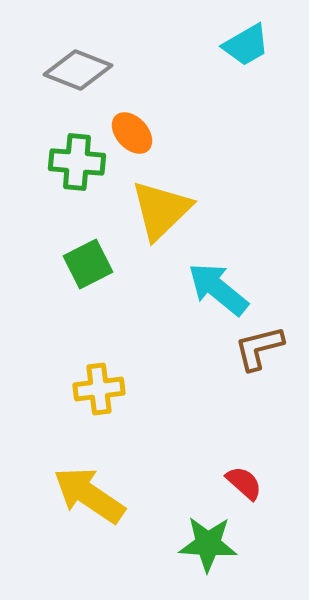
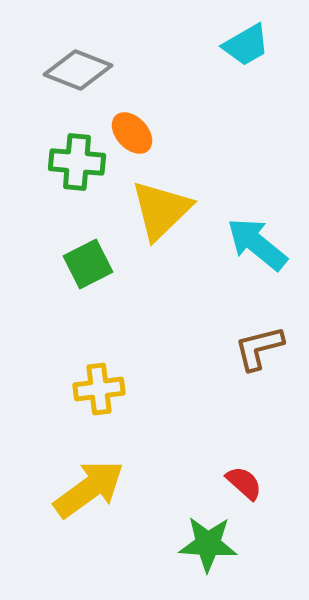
cyan arrow: moved 39 px right, 45 px up
yellow arrow: moved 6 px up; rotated 110 degrees clockwise
